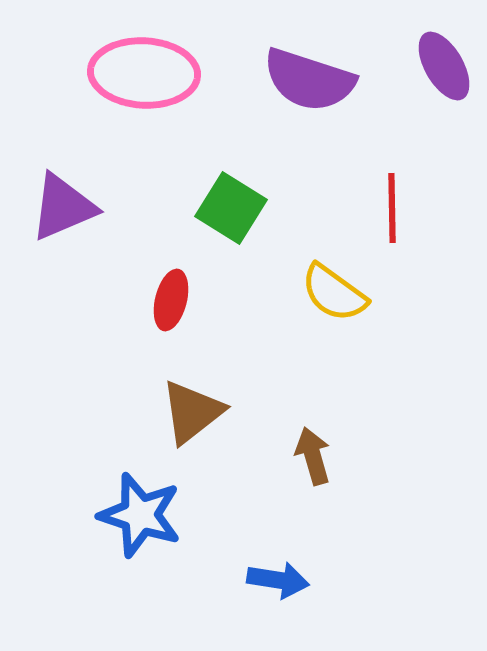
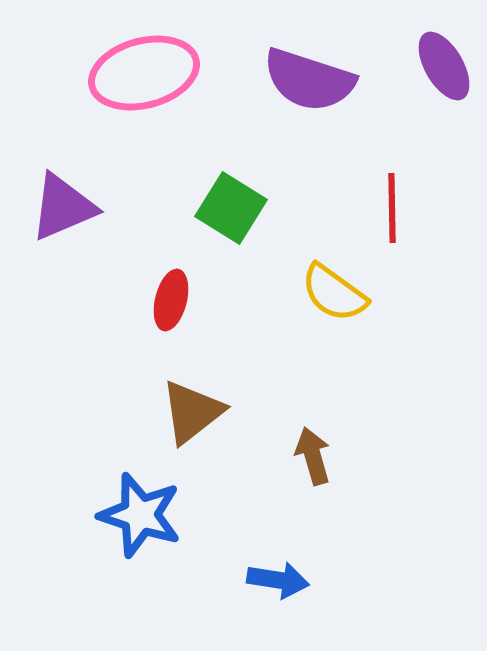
pink ellipse: rotated 18 degrees counterclockwise
